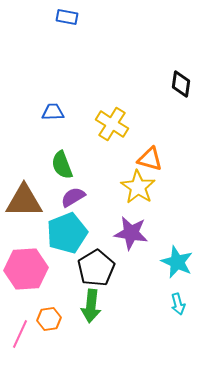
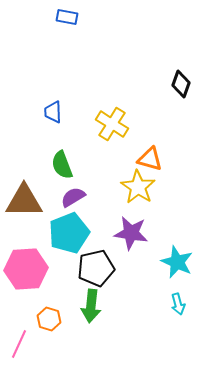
black diamond: rotated 12 degrees clockwise
blue trapezoid: rotated 90 degrees counterclockwise
cyan pentagon: moved 2 px right
black pentagon: rotated 18 degrees clockwise
orange hexagon: rotated 25 degrees clockwise
pink line: moved 1 px left, 10 px down
